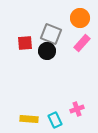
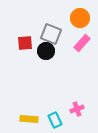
black circle: moved 1 px left
